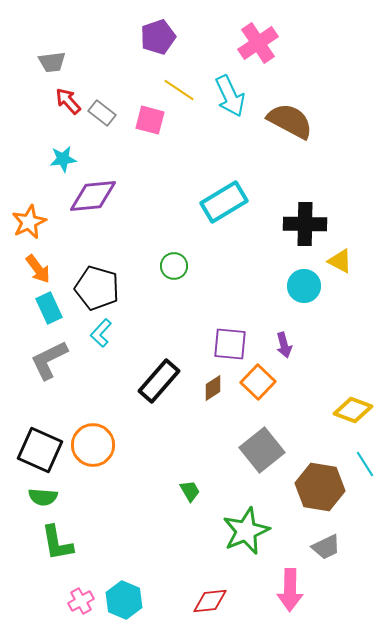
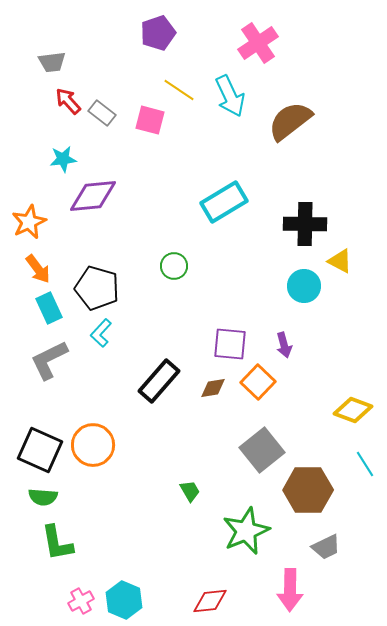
purple pentagon at (158, 37): moved 4 px up
brown semicircle at (290, 121): rotated 66 degrees counterclockwise
brown diamond at (213, 388): rotated 24 degrees clockwise
brown hexagon at (320, 487): moved 12 px left, 3 px down; rotated 9 degrees counterclockwise
